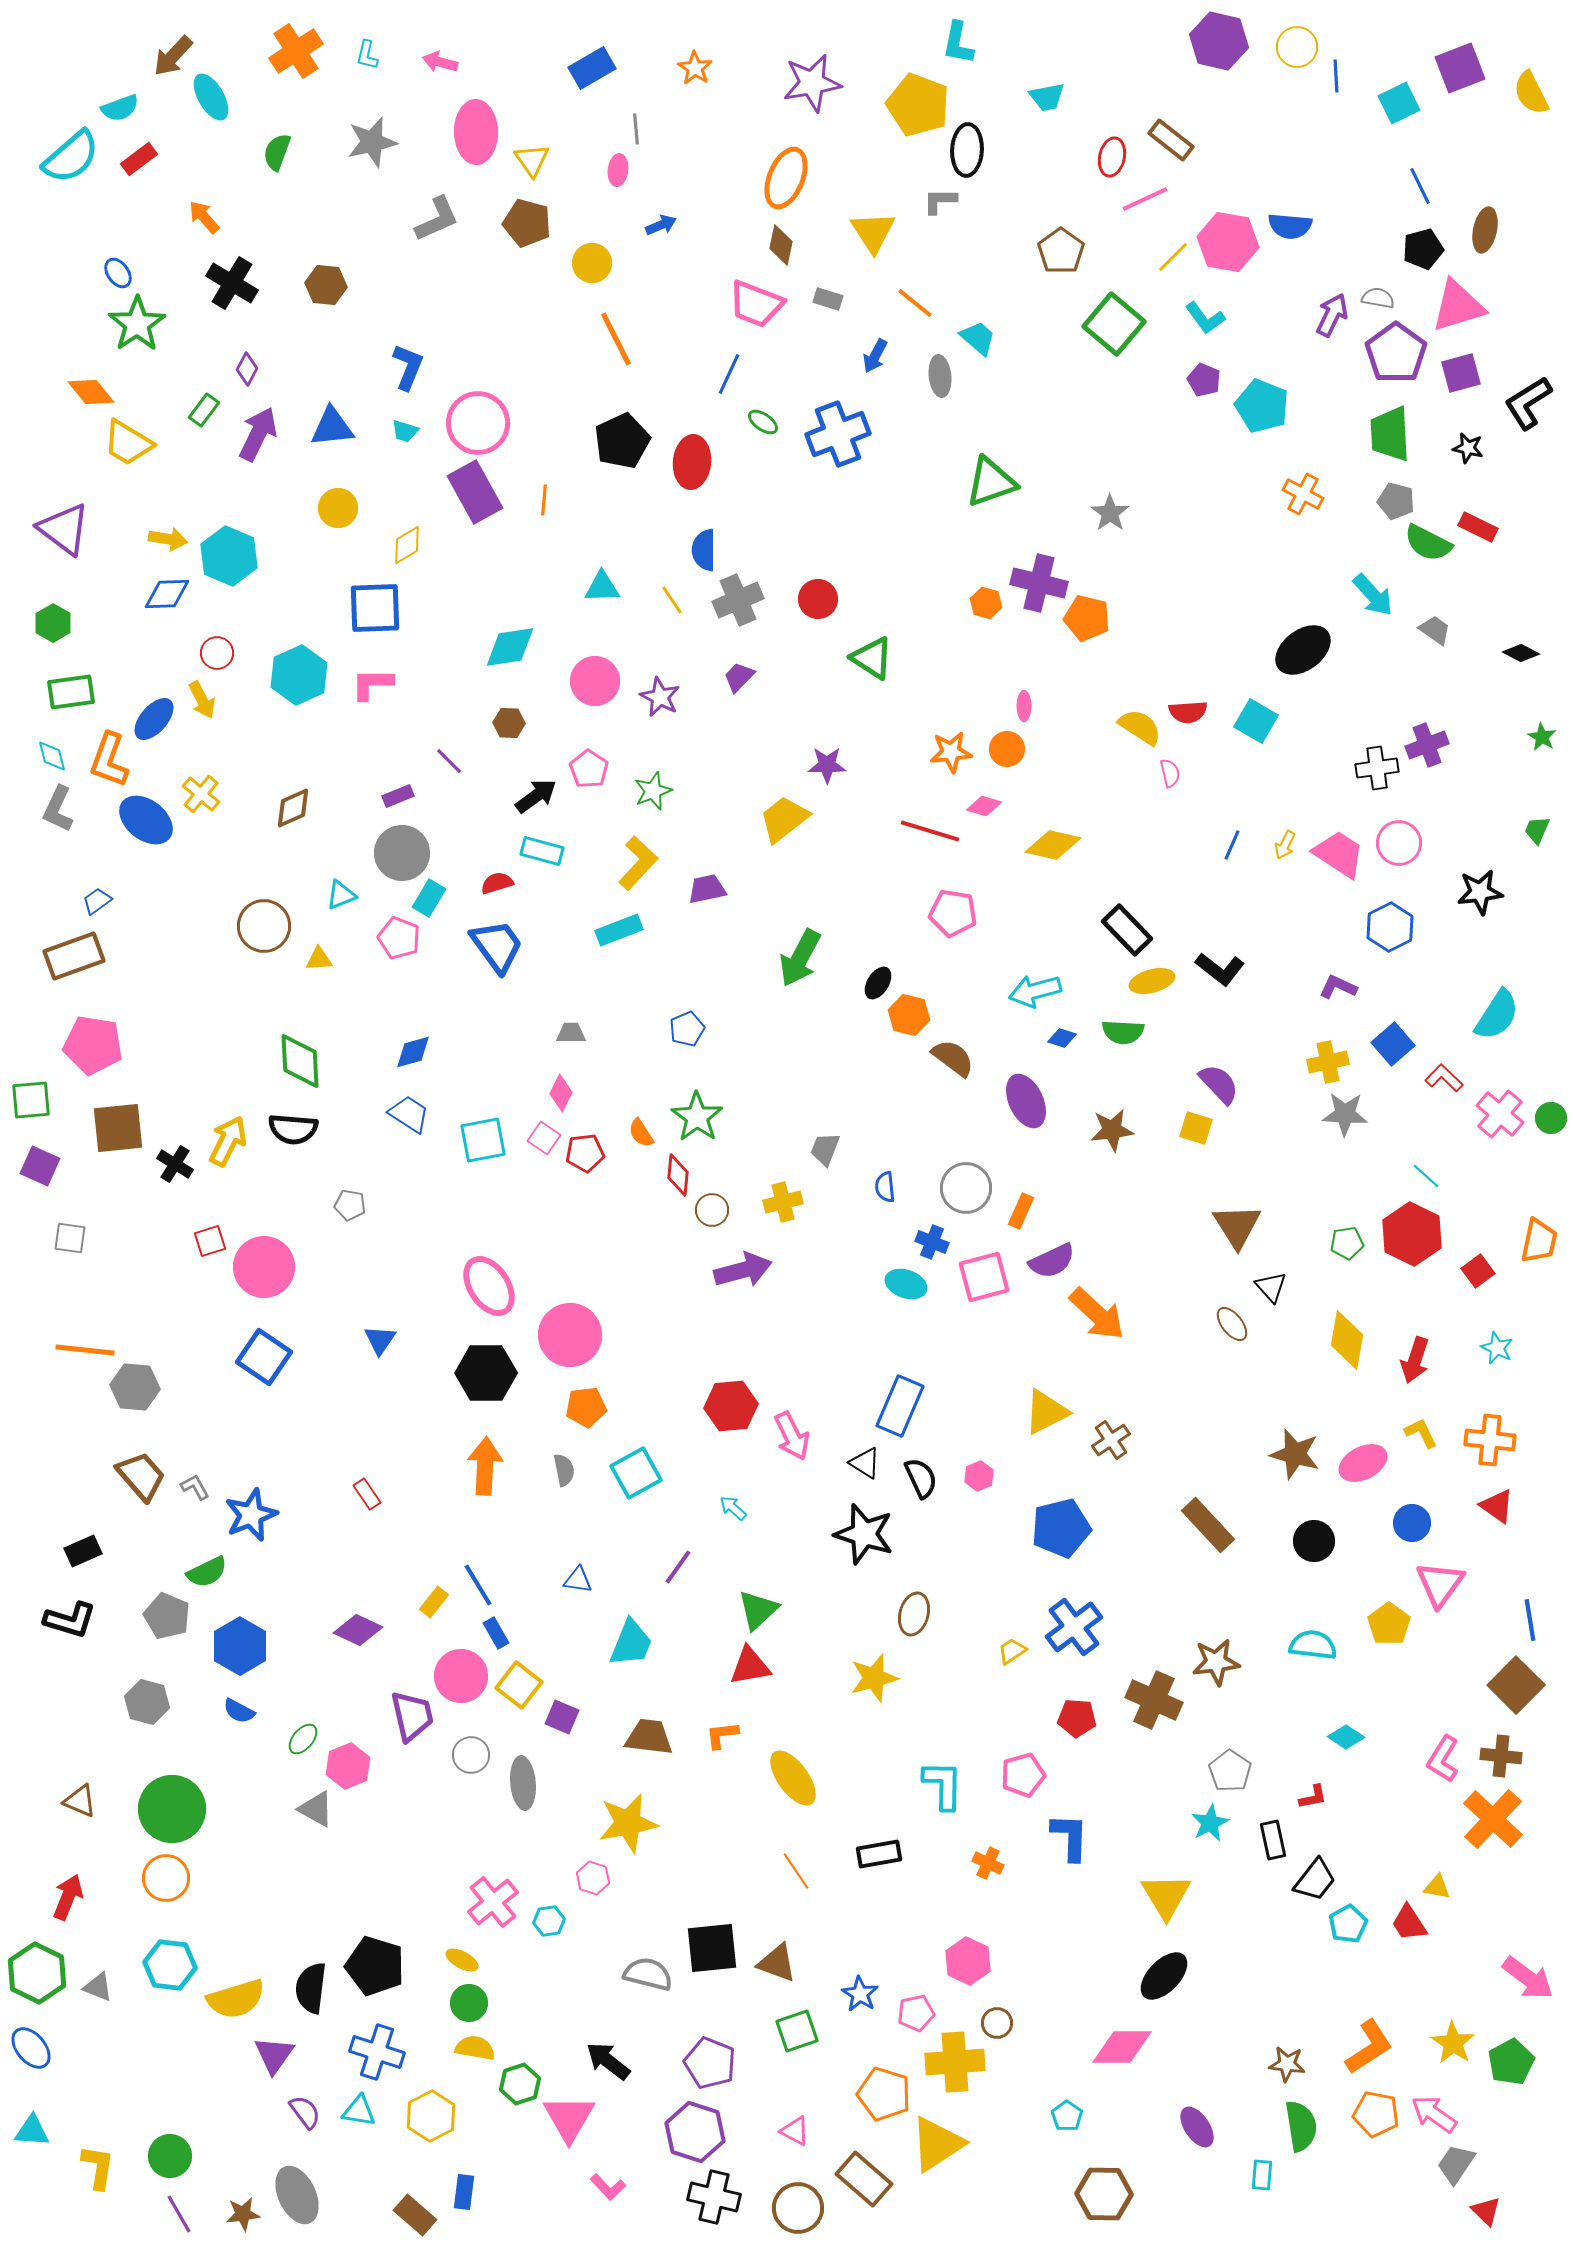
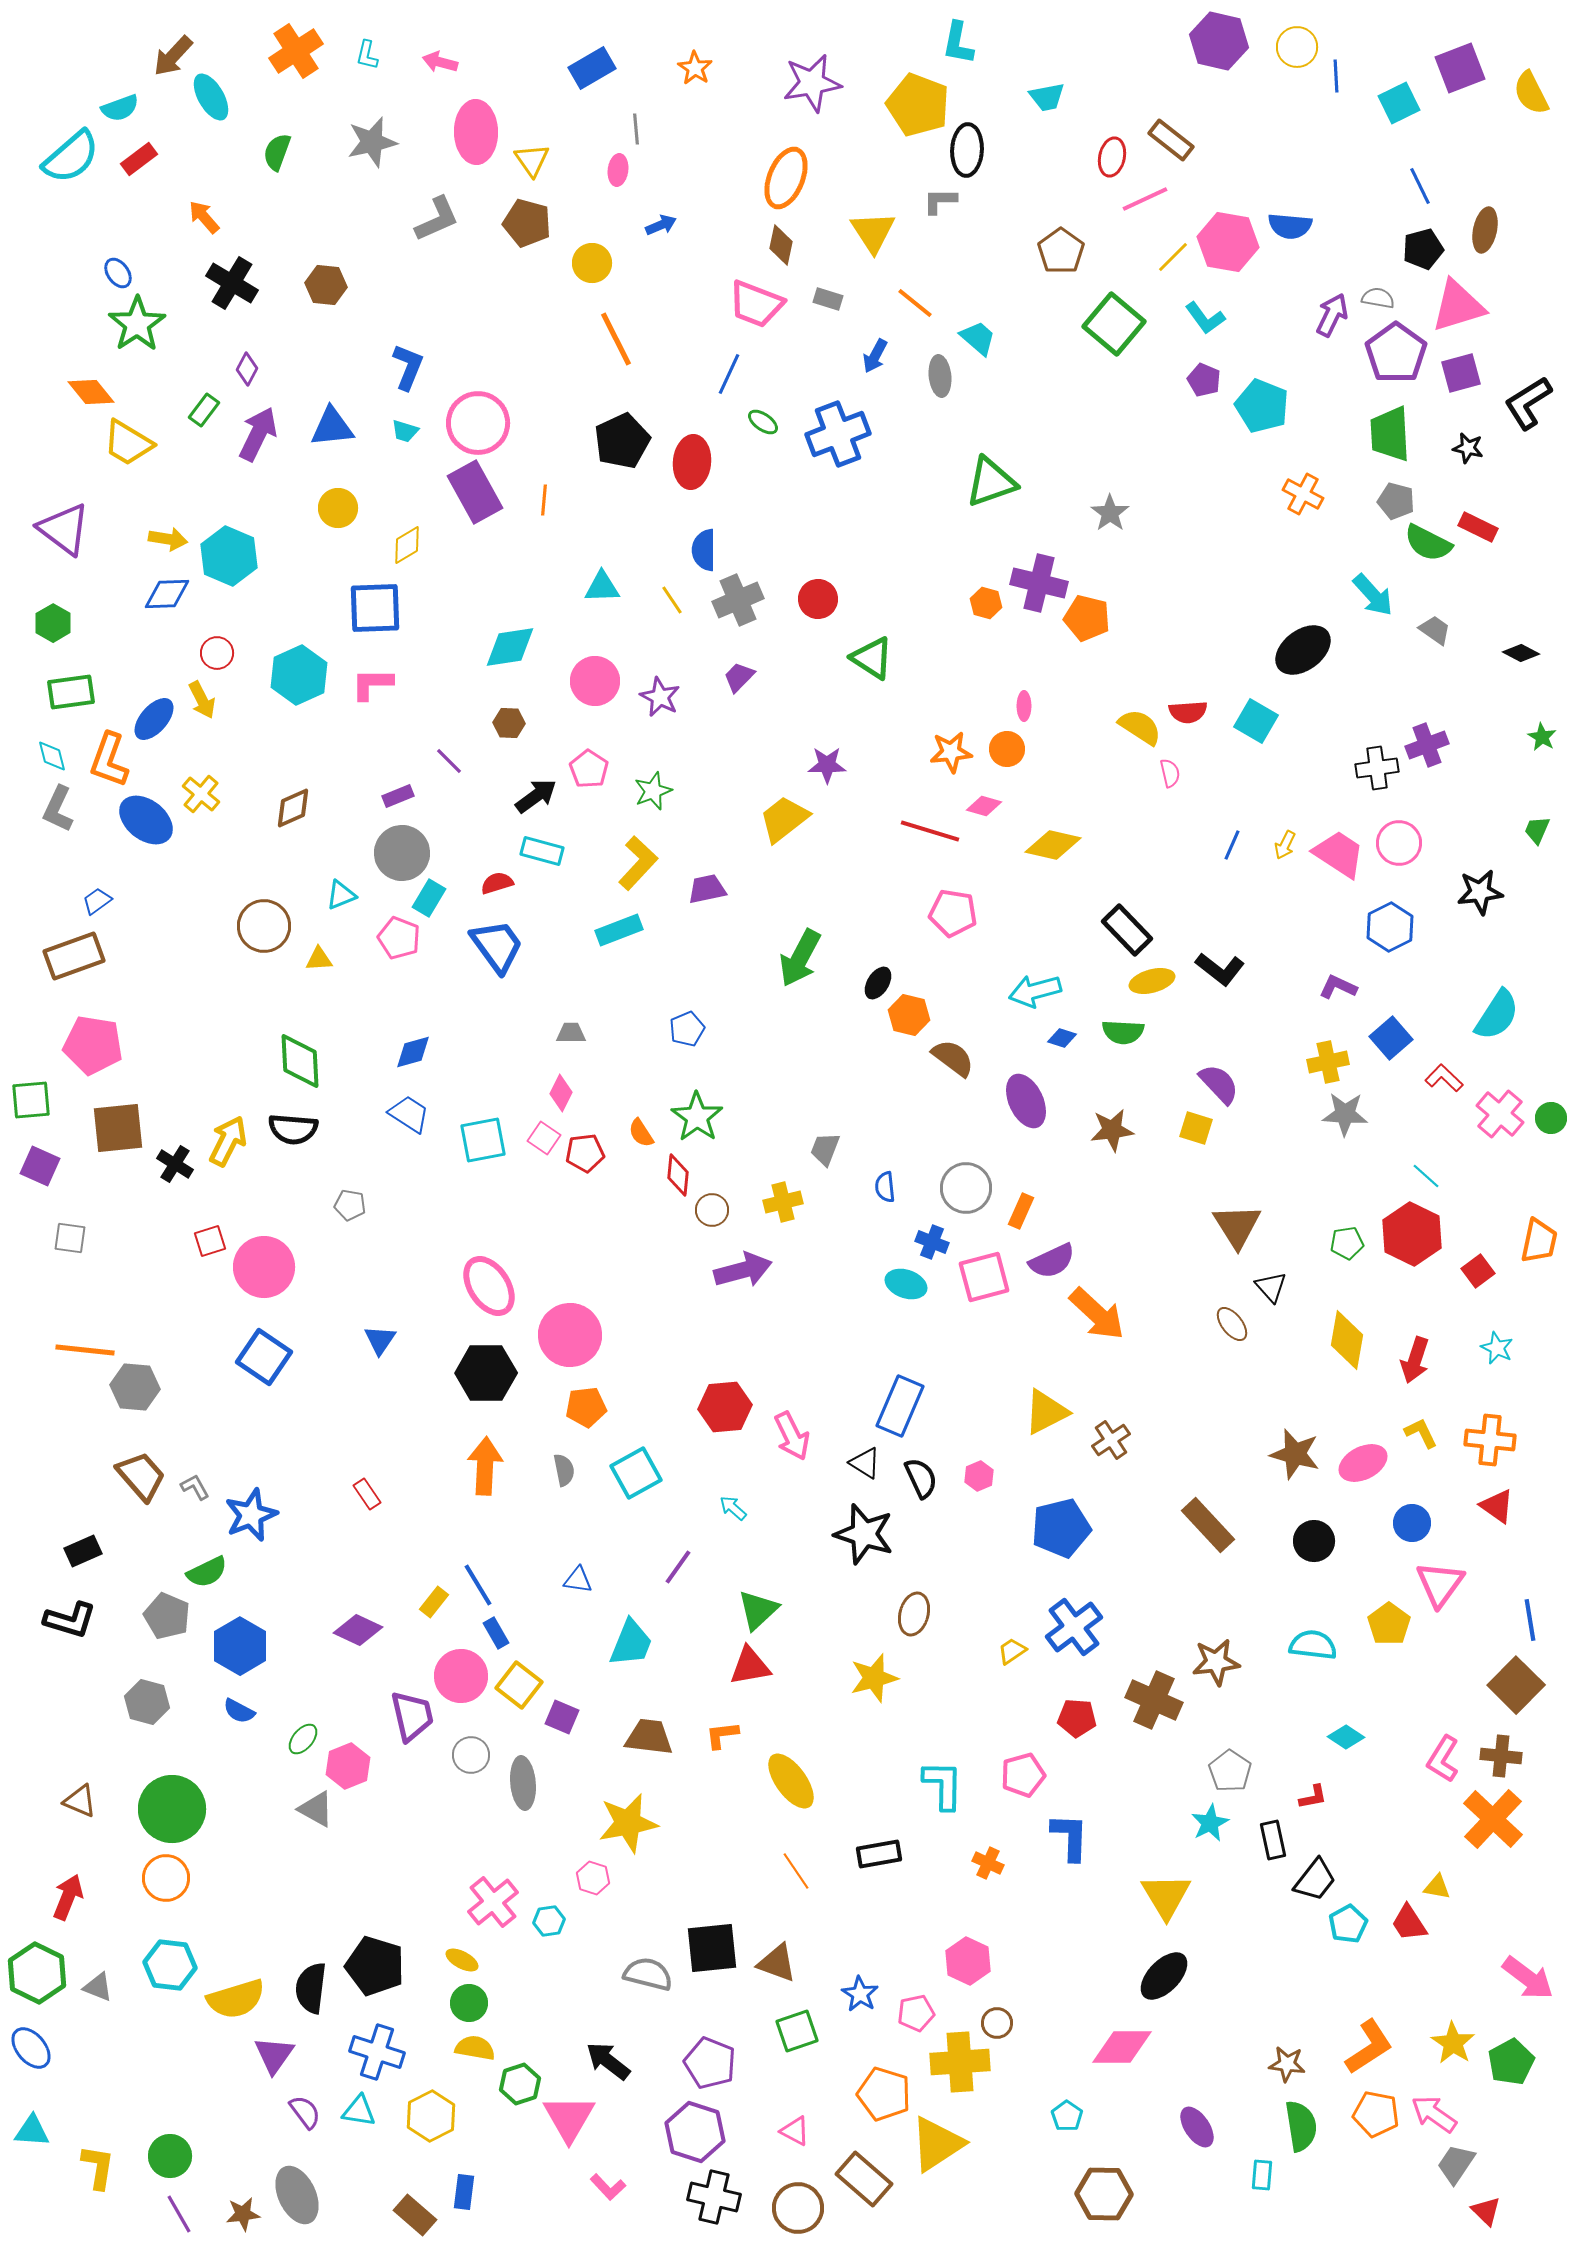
blue square at (1393, 1044): moved 2 px left, 6 px up
red hexagon at (731, 1406): moved 6 px left, 1 px down
yellow ellipse at (793, 1778): moved 2 px left, 3 px down
yellow cross at (955, 2062): moved 5 px right
